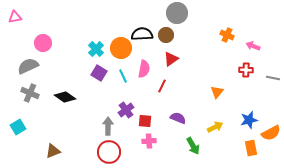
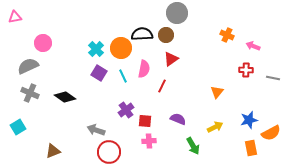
purple semicircle: moved 1 px down
gray arrow: moved 12 px left, 4 px down; rotated 72 degrees counterclockwise
